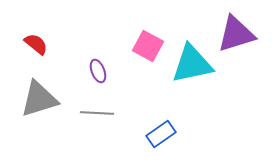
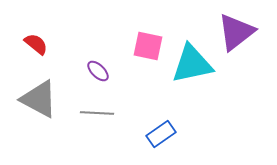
purple triangle: moved 2 px up; rotated 21 degrees counterclockwise
pink square: rotated 16 degrees counterclockwise
purple ellipse: rotated 25 degrees counterclockwise
gray triangle: rotated 45 degrees clockwise
